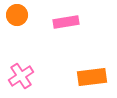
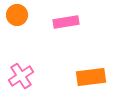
orange rectangle: moved 1 px left
